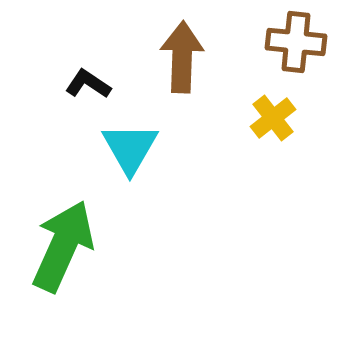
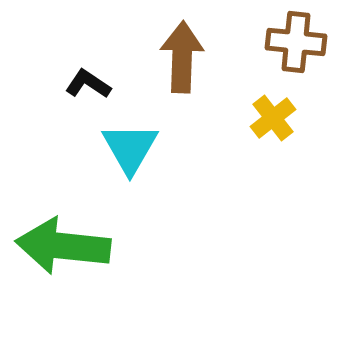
green arrow: rotated 108 degrees counterclockwise
